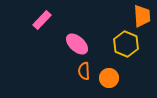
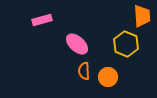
pink rectangle: rotated 30 degrees clockwise
orange circle: moved 1 px left, 1 px up
